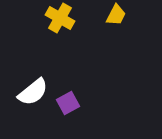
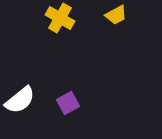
yellow trapezoid: rotated 35 degrees clockwise
white semicircle: moved 13 px left, 8 px down
